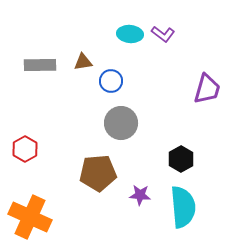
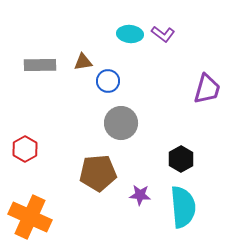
blue circle: moved 3 px left
